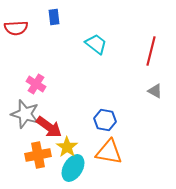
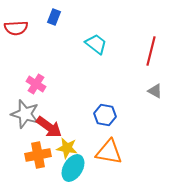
blue rectangle: rotated 28 degrees clockwise
blue hexagon: moved 5 px up
yellow star: moved 1 px down; rotated 25 degrees counterclockwise
